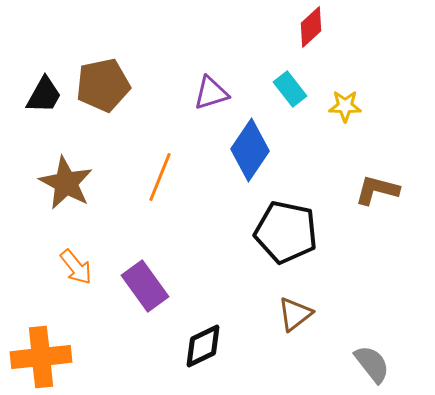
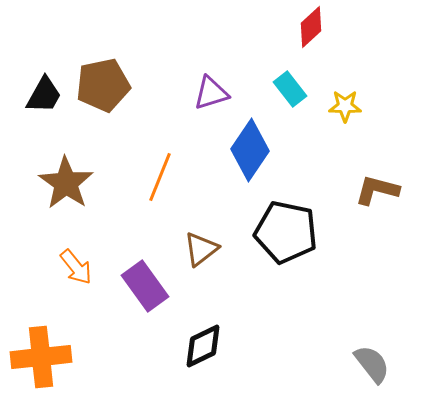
brown star: rotated 6 degrees clockwise
brown triangle: moved 94 px left, 65 px up
